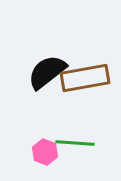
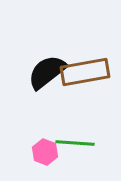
brown rectangle: moved 6 px up
